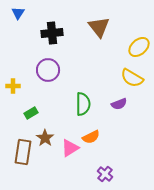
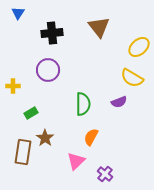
purple semicircle: moved 2 px up
orange semicircle: rotated 144 degrees clockwise
pink triangle: moved 6 px right, 13 px down; rotated 12 degrees counterclockwise
